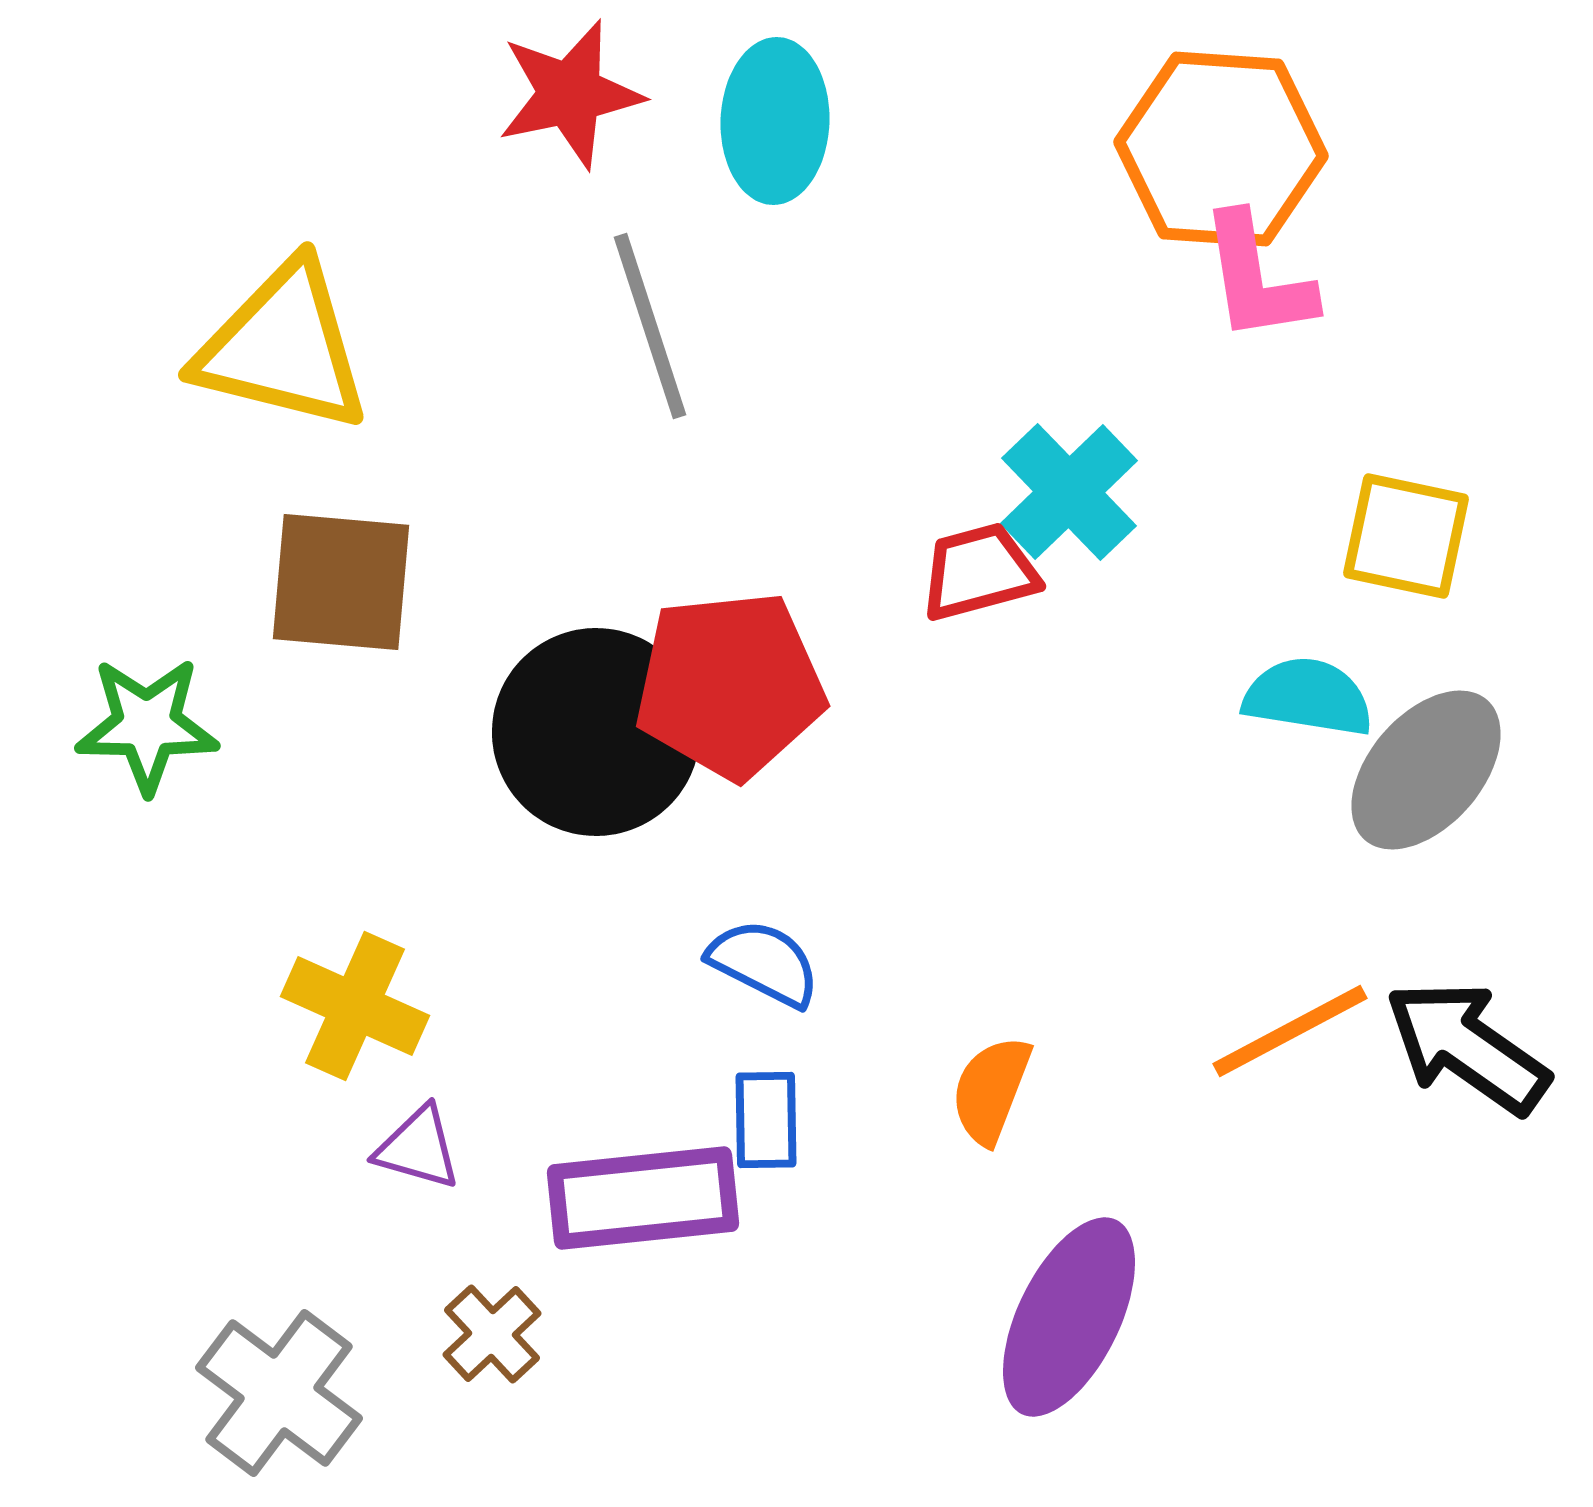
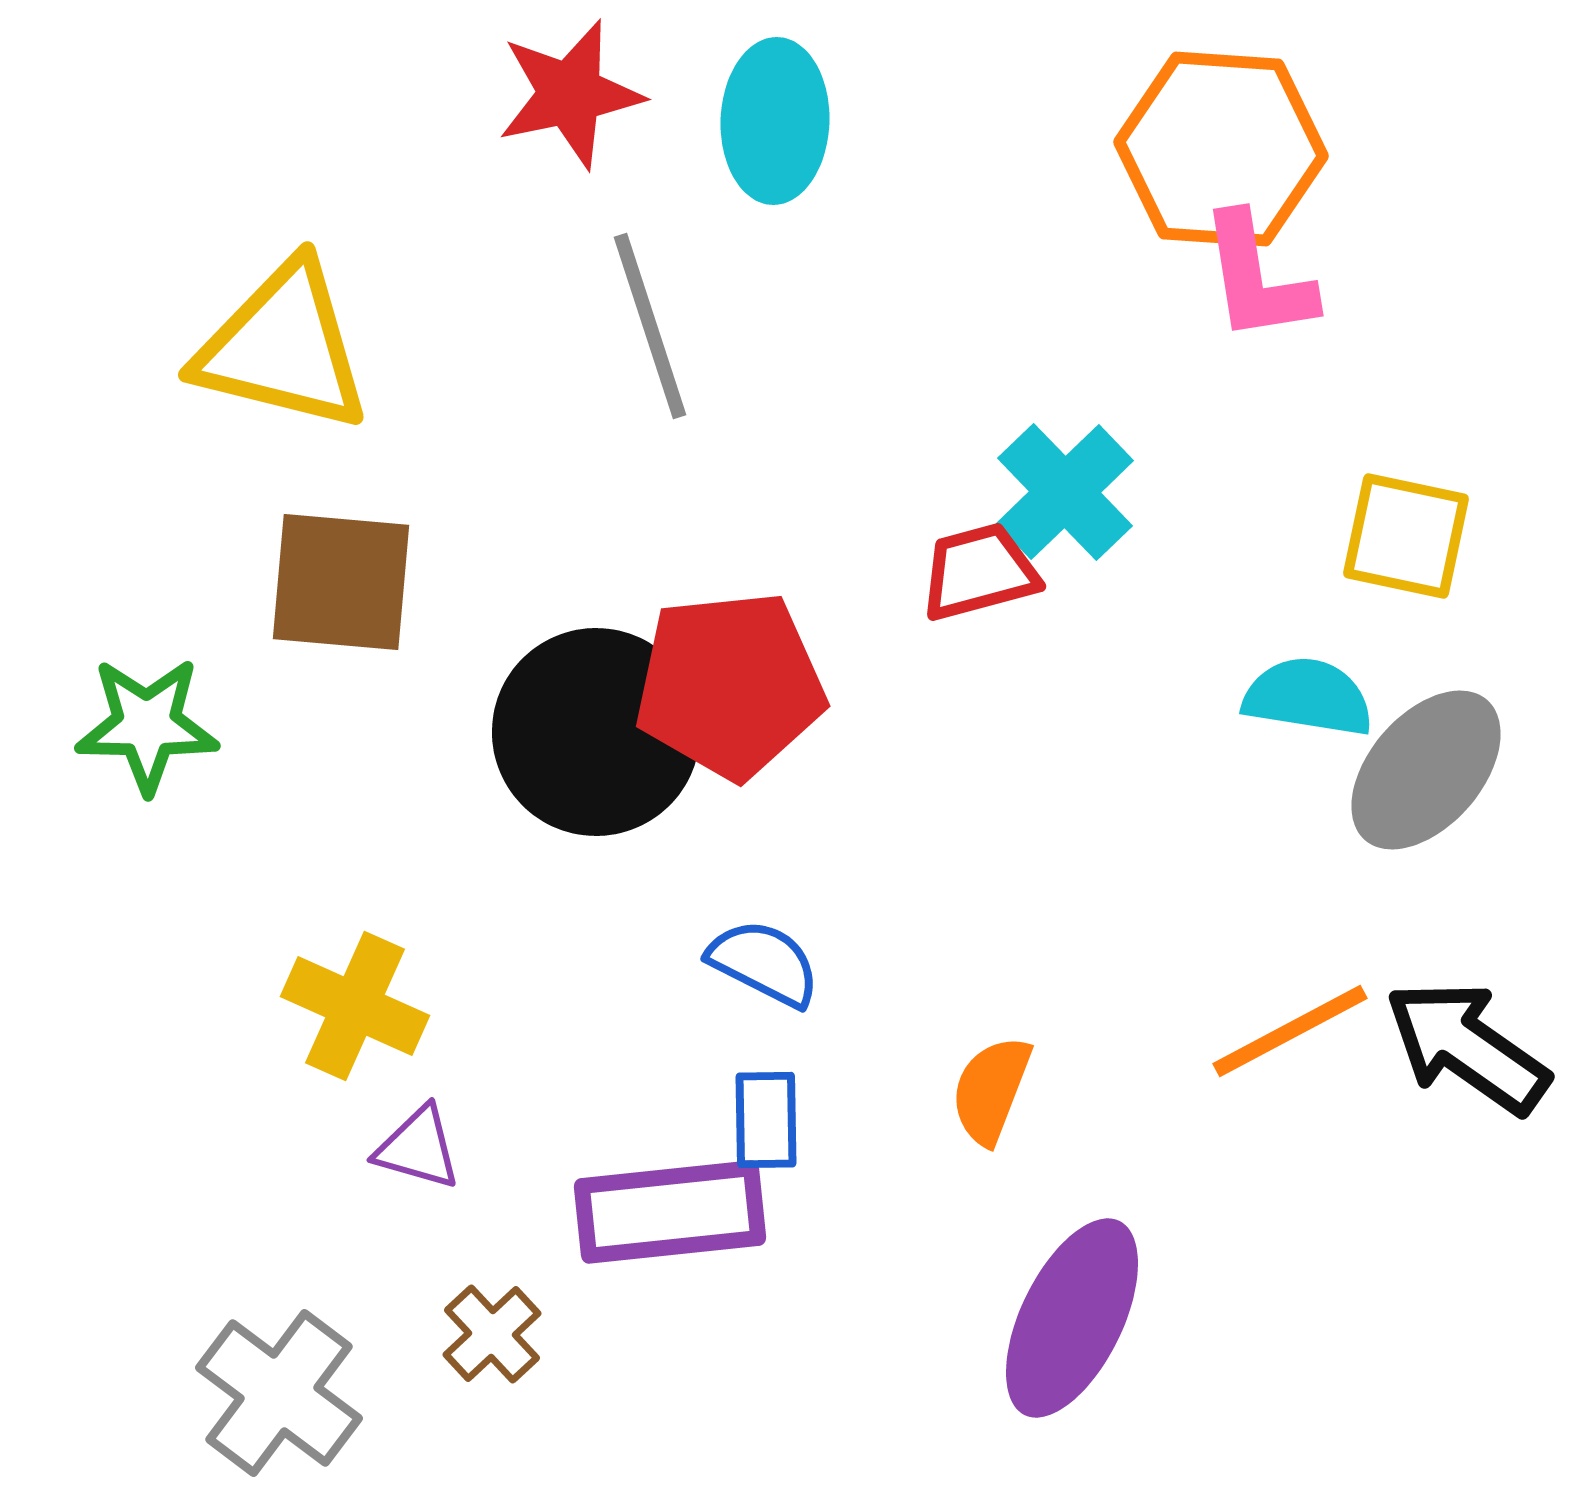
cyan cross: moved 4 px left
purple rectangle: moved 27 px right, 14 px down
purple ellipse: moved 3 px right, 1 px down
